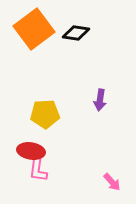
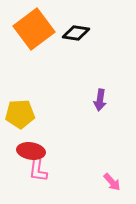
yellow pentagon: moved 25 px left
